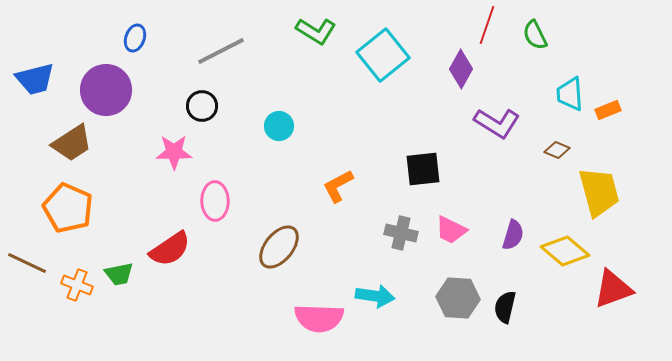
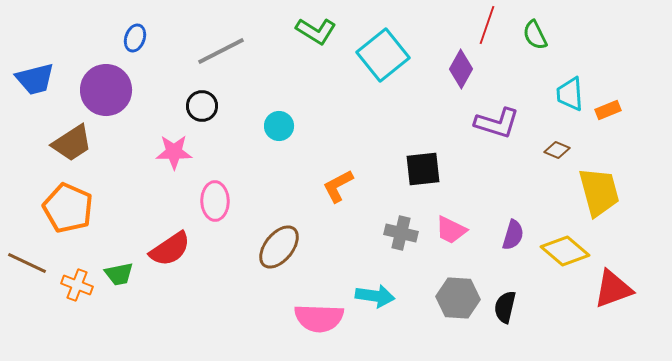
purple L-shape: rotated 15 degrees counterclockwise
